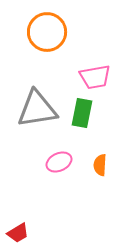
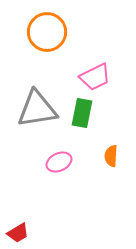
pink trapezoid: rotated 16 degrees counterclockwise
orange semicircle: moved 11 px right, 9 px up
